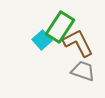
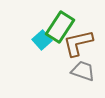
brown L-shape: rotated 76 degrees counterclockwise
